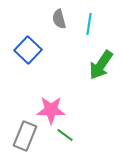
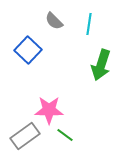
gray semicircle: moved 5 px left, 2 px down; rotated 30 degrees counterclockwise
green arrow: rotated 16 degrees counterclockwise
pink star: moved 2 px left
gray rectangle: rotated 32 degrees clockwise
